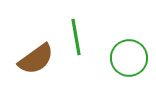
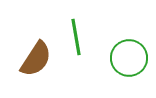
brown semicircle: rotated 21 degrees counterclockwise
